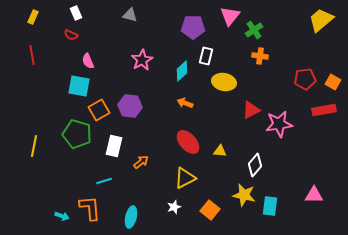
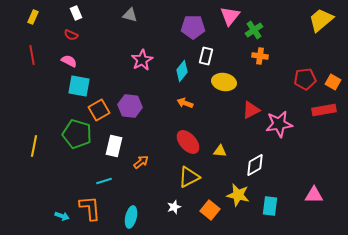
pink semicircle at (88, 61): moved 19 px left; rotated 140 degrees clockwise
cyan diamond at (182, 71): rotated 10 degrees counterclockwise
white diamond at (255, 165): rotated 20 degrees clockwise
yellow triangle at (185, 178): moved 4 px right, 1 px up
yellow star at (244, 195): moved 6 px left
